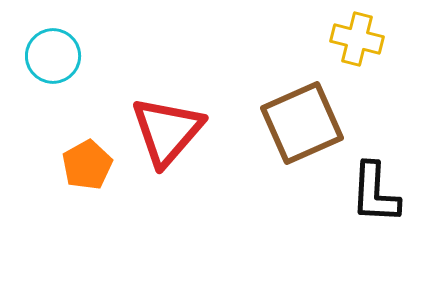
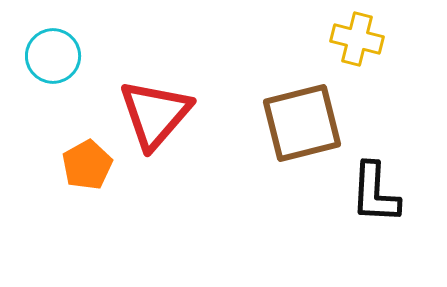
brown square: rotated 10 degrees clockwise
red triangle: moved 12 px left, 17 px up
